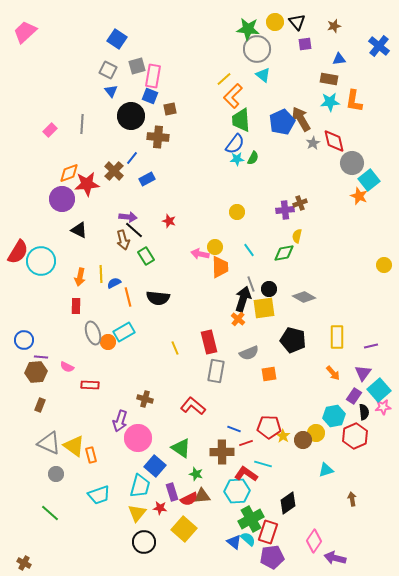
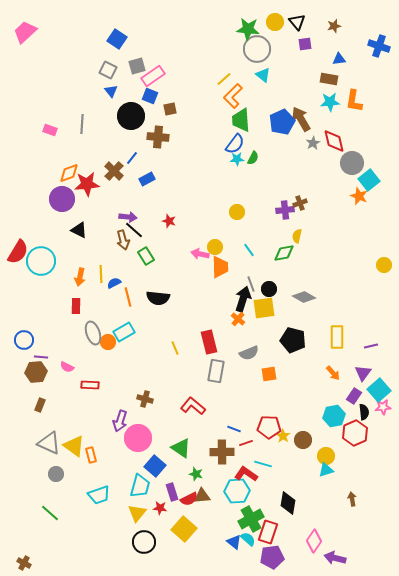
blue cross at (379, 46): rotated 20 degrees counterclockwise
pink rectangle at (153, 76): rotated 45 degrees clockwise
pink rectangle at (50, 130): rotated 64 degrees clockwise
yellow circle at (316, 433): moved 10 px right, 23 px down
red hexagon at (355, 436): moved 3 px up
black diamond at (288, 503): rotated 45 degrees counterclockwise
